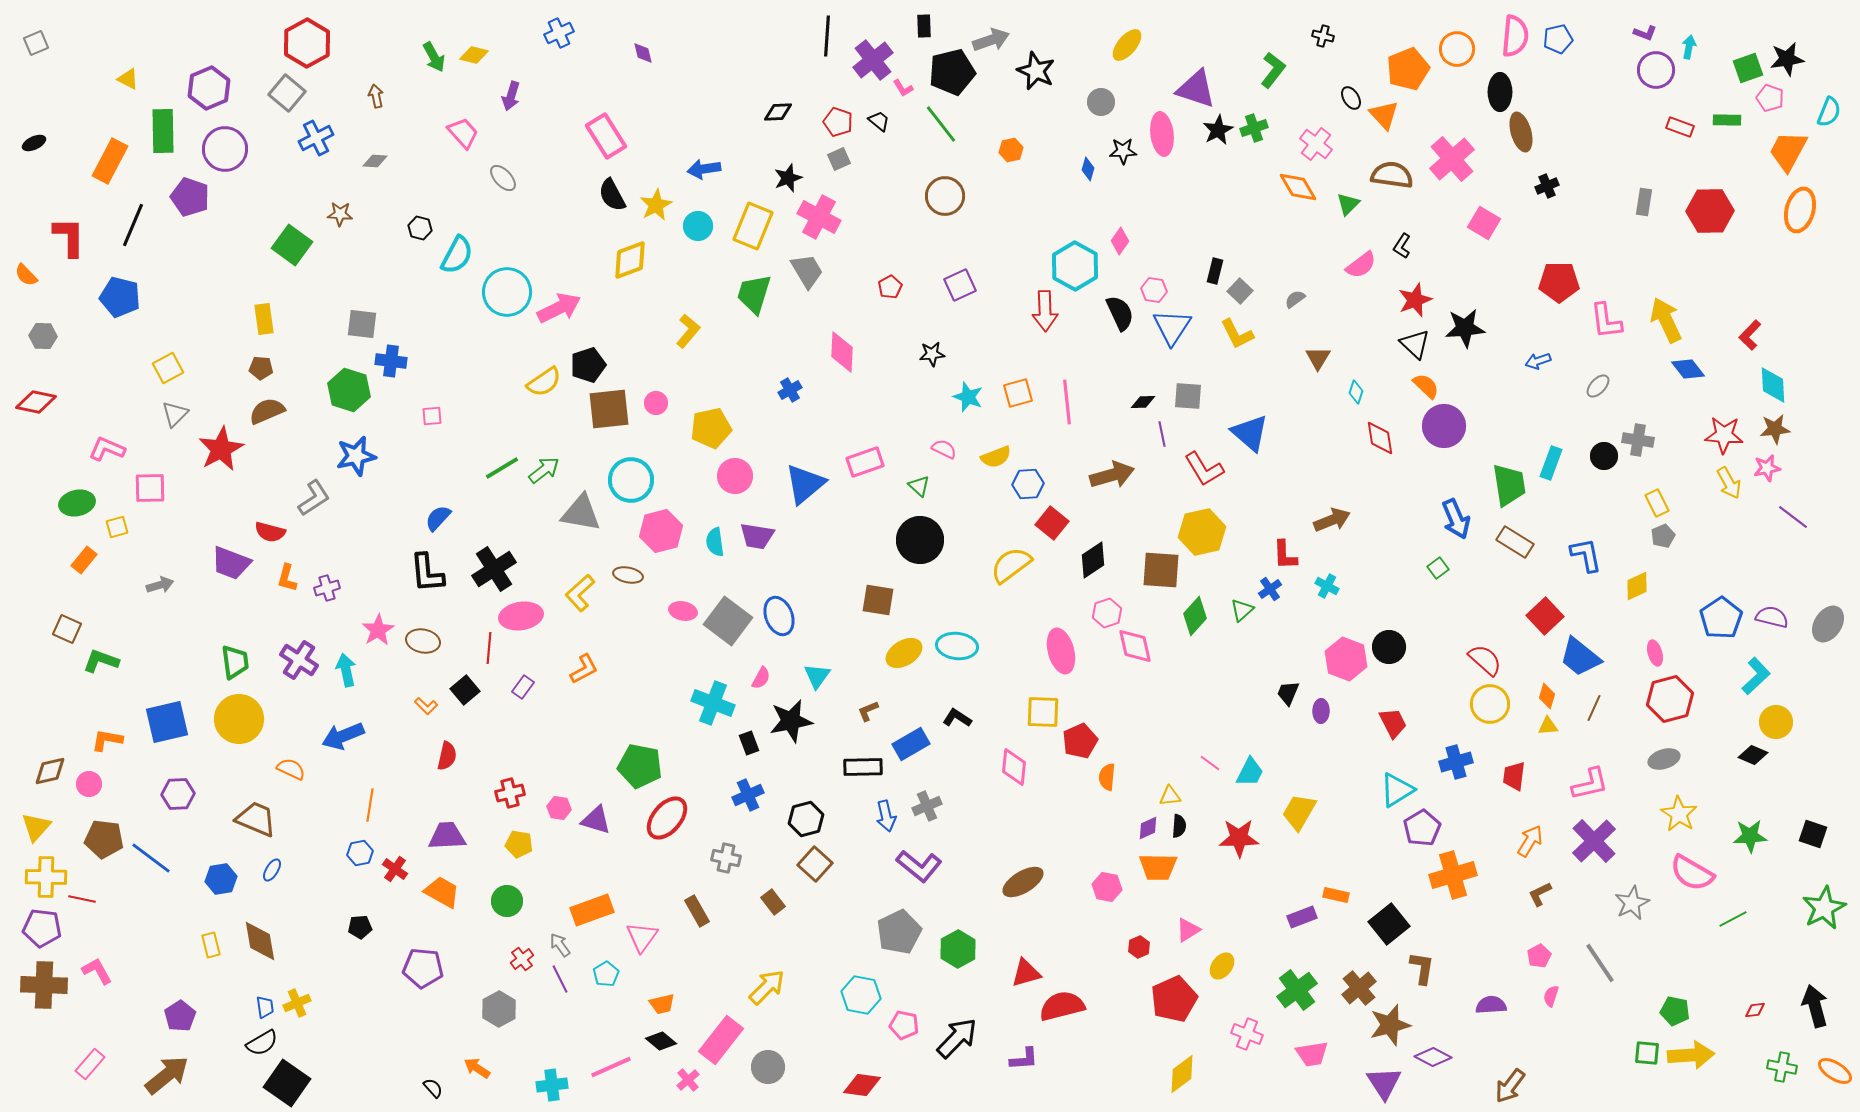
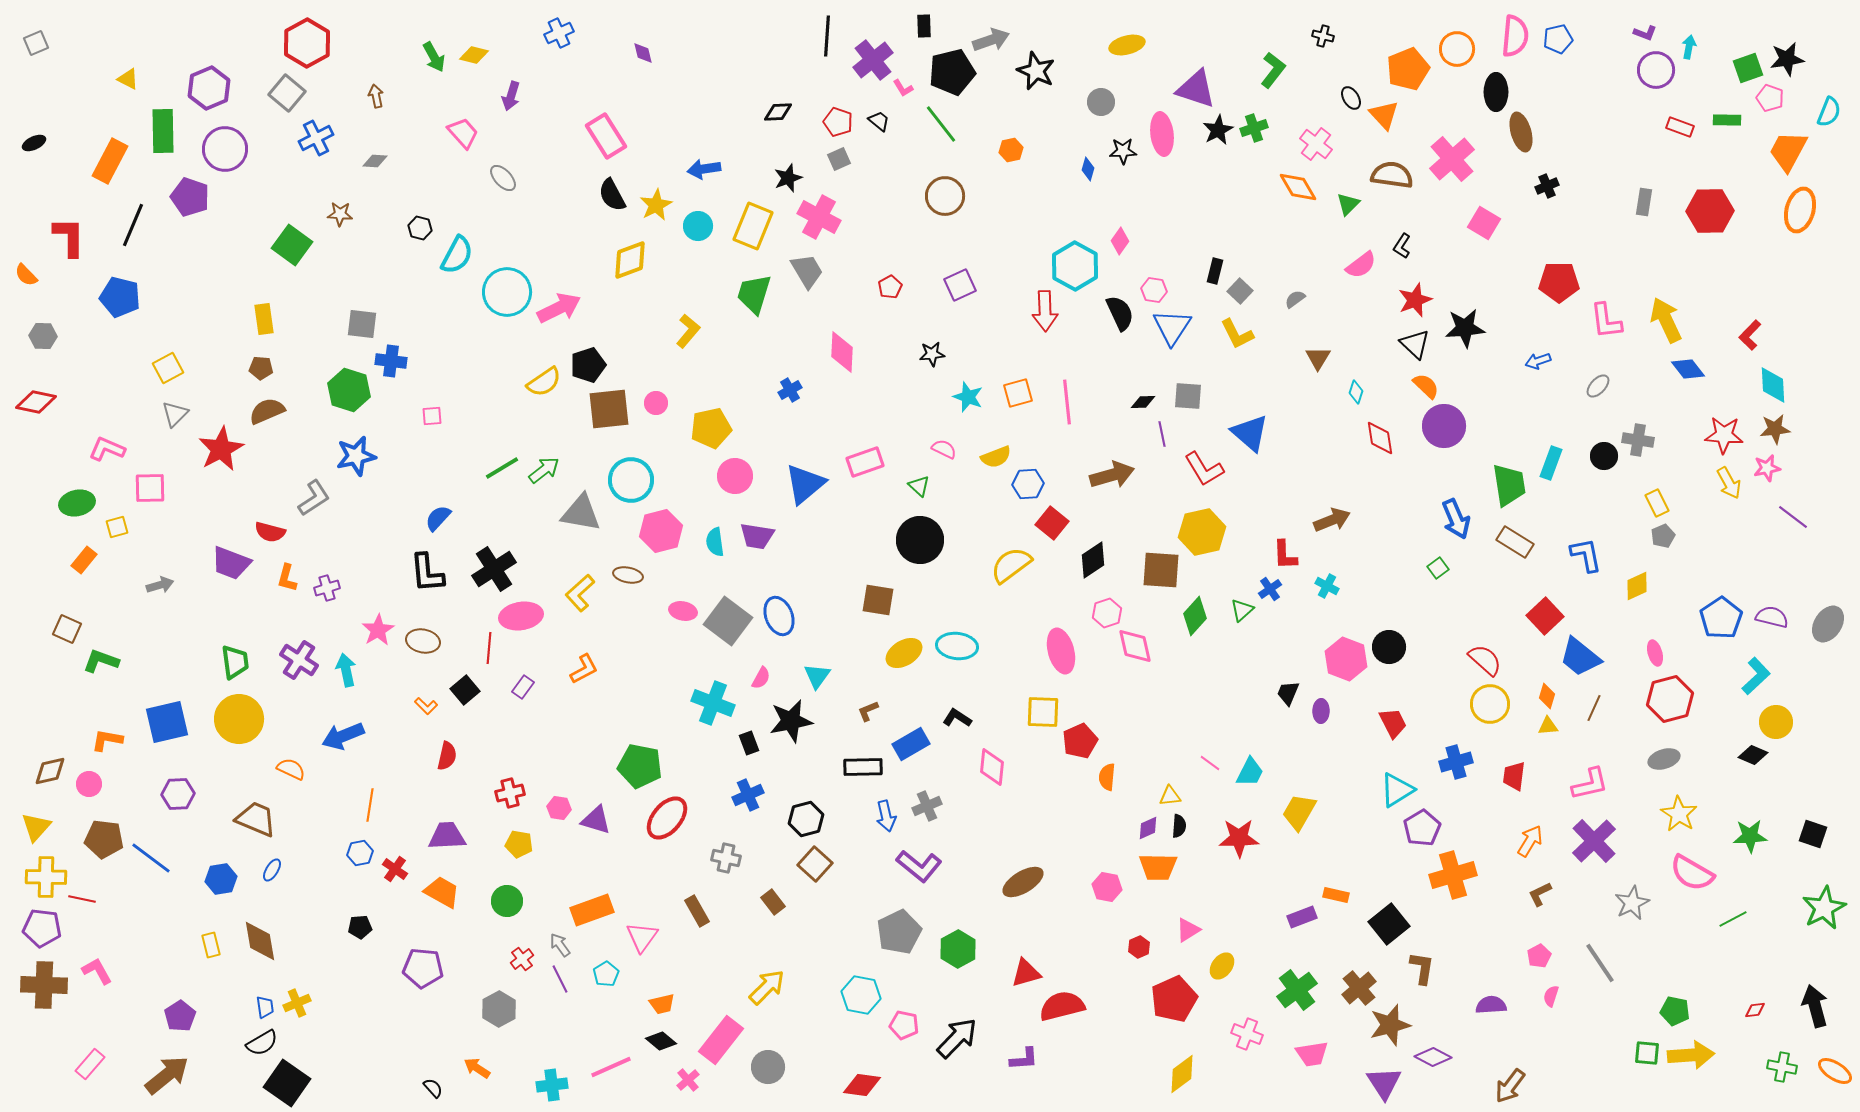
yellow ellipse at (1127, 45): rotated 36 degrees clockwise
black ellipse at (1500, 92): moved 4 px left
pink diamond at (1014, 767): moved 22 px left
